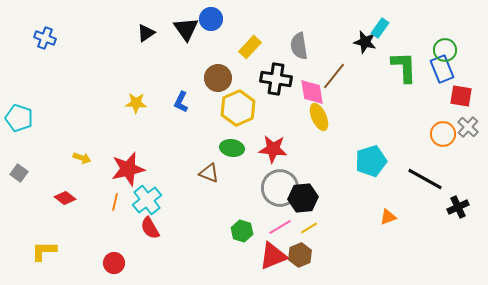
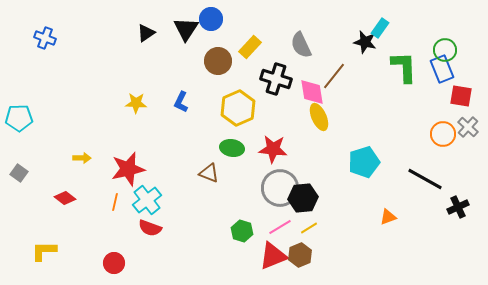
black triangle at (186, 29): rotated 8 degrees clockwise
gray semicircle at (299, 46): moved 2 px right, 1 px up; rotated 16 degrees counterclockwise
brown circle at (218, 78): moved 17 px up
black cross at (276, 79): rotated 8 degrees clockwise
cyan pentagon at (19, 118): rotated 20 degrees counterclockwise
yellow arrow at (82, 158): rotated 18 degrees counterclockwise
cyan pentagon at (371, 161): moved 7 px left, 1 px down
red semicircle at (150, 228): rotated 40 degrees counterclockwise
